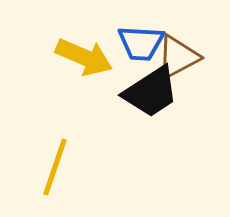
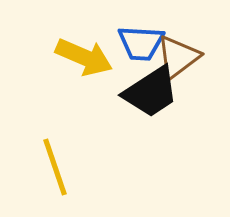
brown triangle: rotated 9 degrees counterclockwise
yellow line: rotated 38 degrees counterclockwise
